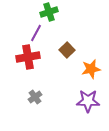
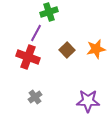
red cross: rotated 30 degrees clockwise
orange star: moved 5 px right, 20 px up
